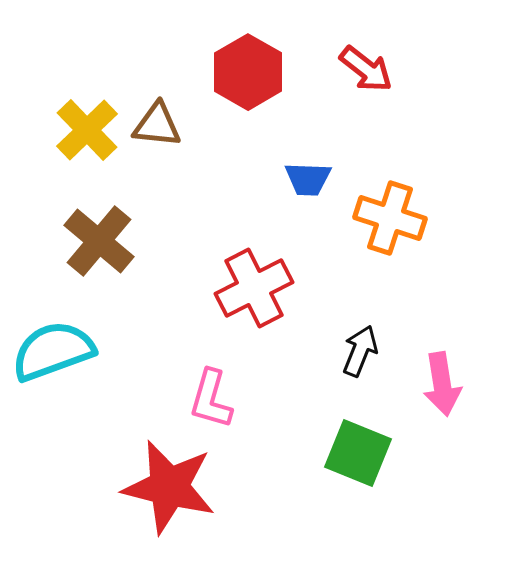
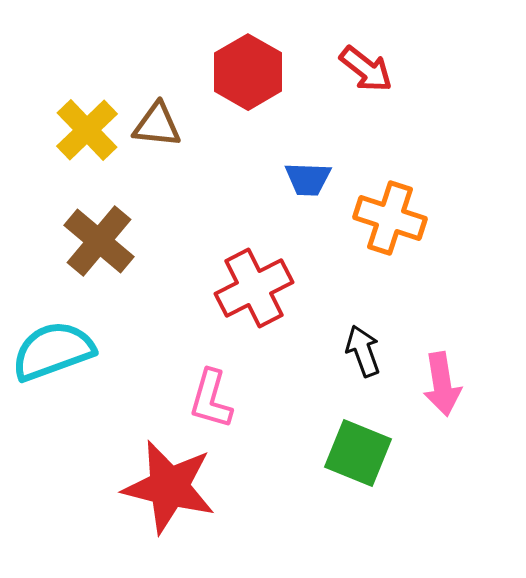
black arrow: moved 3 px right; rotated 42 degrees counterclockwise
